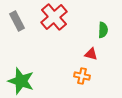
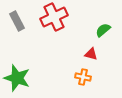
red cross: rotated 16 degrees clockwise
green semicircle: rotated 133 degrees counterclockwise
orange cross: moved 1 px right, 1 px down
green star: moved 4 px left, 3 px up
